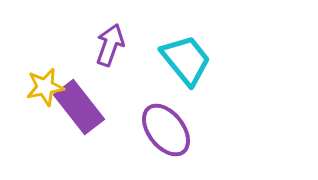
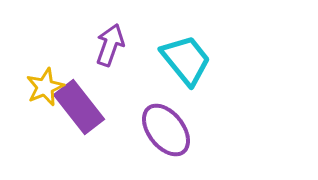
yellow star: rotated 12 degrees counterclockwise
